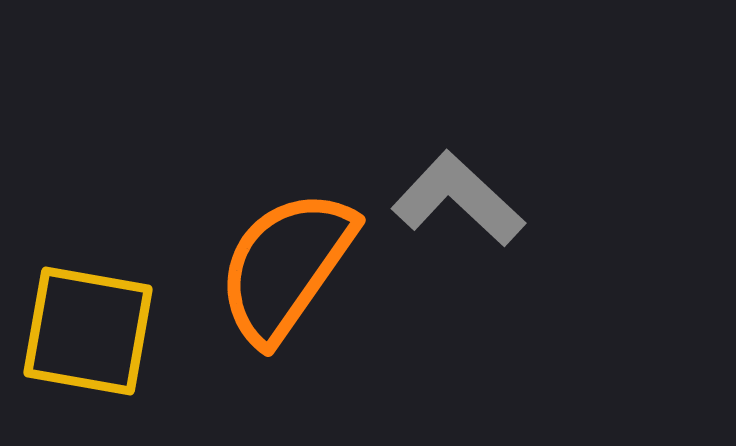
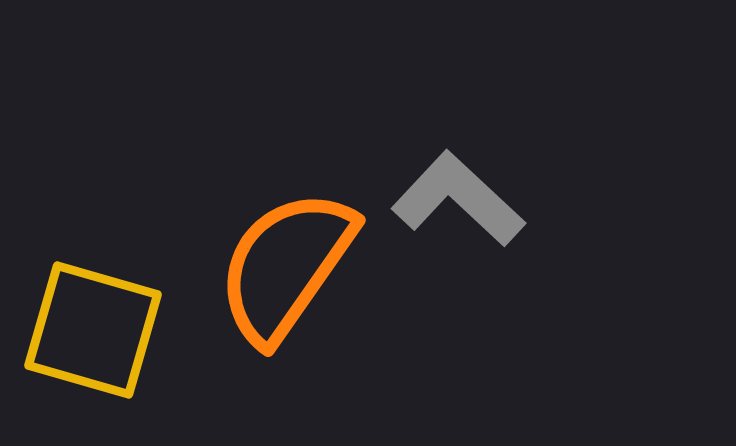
yellow square: moved 5 px right, 1 px up; rotated 6 degrees clockwise
